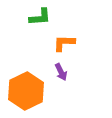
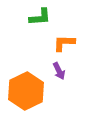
purple arrow: moved 2 px left, 1 px up
